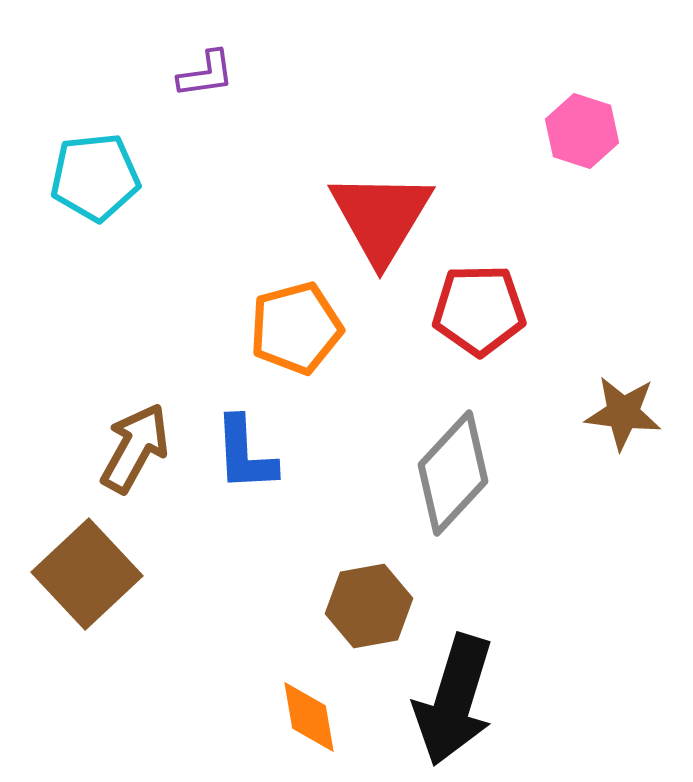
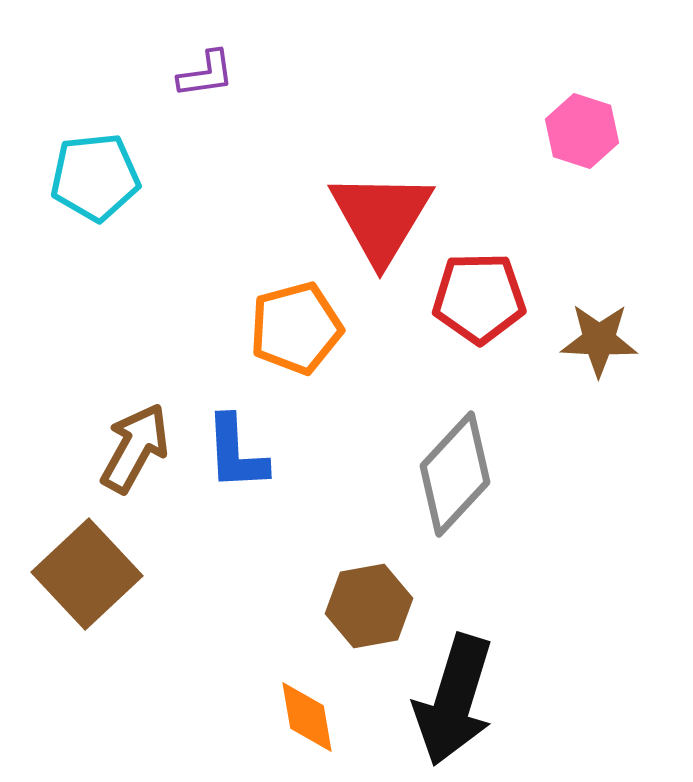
red pentagon: moved 12 px up
brown star: moved 24 px left, 73 px up; rotated 4 degrees counterclockwise
blue L-shape: moved 9 px left, 1 px up
gray diamond: moved 2 px right, 1 px down
orange diamond: moved 2 px left
